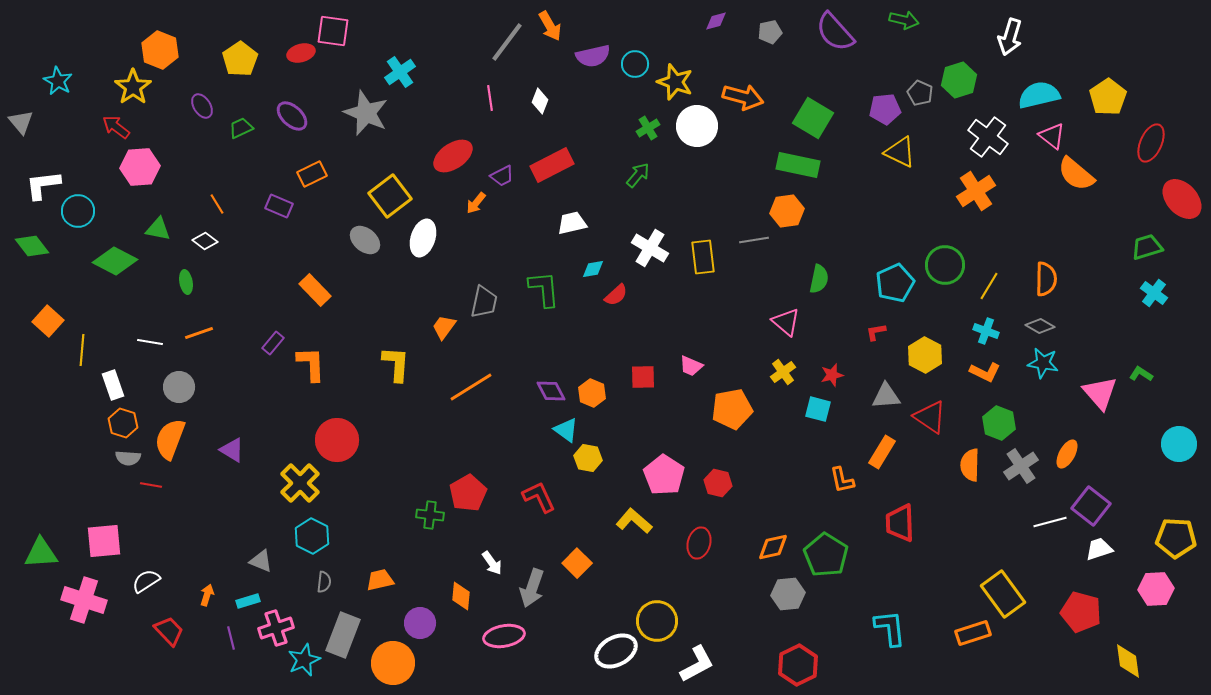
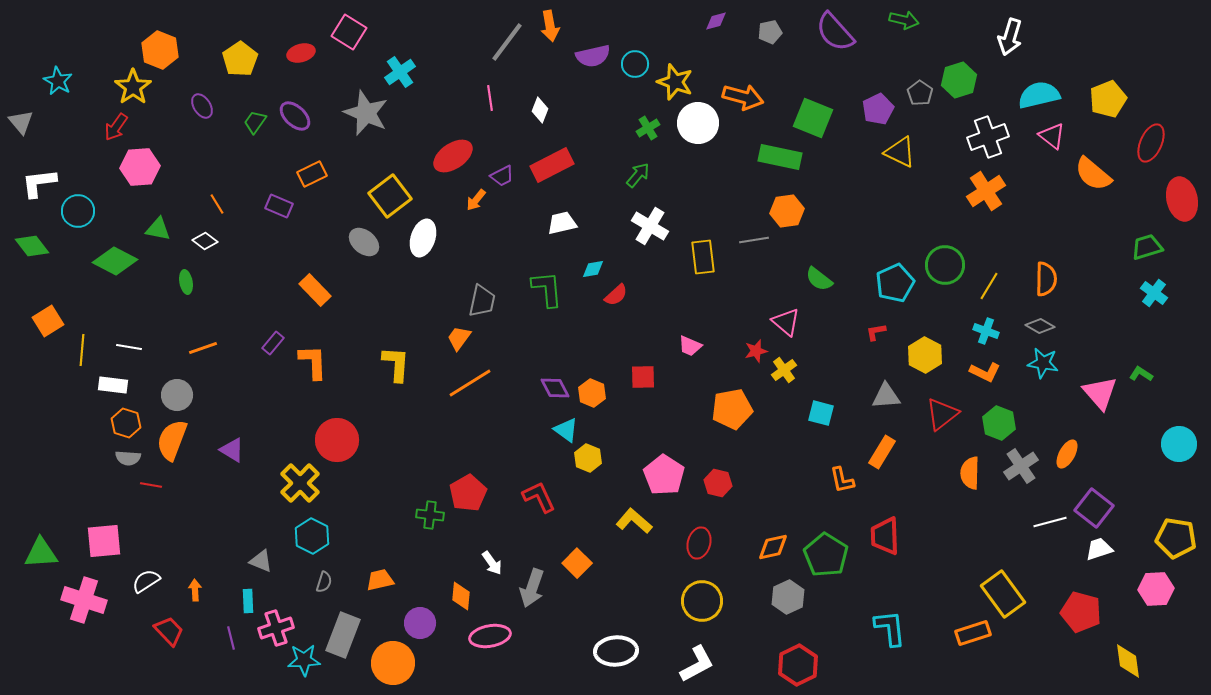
orange arrow at (550, 26): rotated 20 degrees clockwise
pink square at (333, 31): moved 16 px right, 1 px down; rotated 24 degrees clockwise
gray pentagon at (920, 93): rotated 10 degrees clockwise
yellow pentagon at (1108, 97): moved 2 px down; rotated 12 degrees clockwise
white diamond at (540, 101): moved 9 px down
purple pentagon at (885, 109): moved 7 px left; rotated 20 degrees counterclockwise
purple ellipse at (292, 116): moved 3 px right
green square at (813, 118): rotated 9 degrees counterclockwise
white circle at (697, 126): moved 1 px right, 3 px up
red arrow at (116, 127): rotated 92 degrees counterclockwise
green trapezoid at (241, 128): moved 14 px right, 6 px up; rotated 30 degrees counterclockwise
white cross at (988, 137): rotated 33 degrees clockwise
green rectangle at (798, 165): moved 18 px left, 8 px up
orange semicircle at (1076, 174): moved 17 px right
white L-shape at (43, 185): moved 4 px left, 2 px up
orange cross at (976, 191): moved 10 px right
red ellipse at (1182, 199): rotated 30 degrees clockwise
orange arrow at (476, 203): moved 3 px up
white trapezoid at (572, 223): moved 10 px left
gray ellipse at (365, 240): moved 1 px left, 2 px down
white cross at (650, 248): moved 22 px up
green semicircle at (819, 279): rotated 116 degrees clockwise
green L-shape at (544, 289): moved 3 px right
gray trapezoid at (484, 302): moved 2 px left, 1 px up
orange square at (48, 321): rotated 16 degrees clockwise
orange trapezoid at (444, 327): moved 15 px right, 11 px down
orange line at (199, 333): moved 4 px right, 15 px down
white line at (150, 342): moved 21 px left, 5 px down
orange L-shape at (311, 364): moved 2 px right, 2 px up
pink trapezoid at (691, 366): moved 1 px left, 20 px up
yellow cross at (783, 372): moved 1 px right, 2 px up
red star at (832, 375): moved 76 px left, 24 px up
white rectangle at (113, 385): rotated 64 degrees counterclockwise
gray circle at (179, 387): moved 2 px left, 8 px down
orange line at (471, 387): moved 1 px left, 4 px up
purple diamond at (551, 391): moved 4 px right, 3 px up
cyan square at (818, 409): moved 3 px right, 4 px down
red triangle at (930, 417): moved 12 px right, 3 px up; rotated 48 degrees clockwise
orange hexagon at (123, 423): moved 3 px right
orange semicircle at (170, 439): moved 2 px right, 1 px down
yellow hexagon at (588, 458): rotated 12 degrees clockwise
orange semicircle at (970, 465): moved 8 px down
purple square at (1091, 506): moved 3 px right, 2 px down
red trapezoid at (900, 523): moved 15 px left, 13 px down
yellow pentagon at (1176, 538): rotated 6 degrees clockwise
gray semicircle at (324, 582): rotated 10 degrees clockwise
gray hexagon at (788, 594): moved 3 px down; rotated 20 degrees counterclockwise
orange arrow at (207, 595): moved 12 px left, 5 px up; rotated 20 degrees counterclockwise
cyan rectangle at (248, 601): rotated 75 degrees counterclockwise
yellow circle at (657, 621): moved 45 px right, 20 px up
pink ellipse at (504, 636): moved 14 px left
white ellipse at (616, 651): rotated 24 degrees clockwise
cyan star at (304, 660): rotated 20 degrees clockwise
